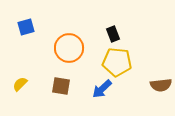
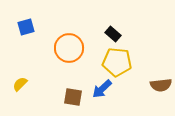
black rectangle: rotated 28 degrees counterclockwise
brown square: moved 12 px right, 11 px down
